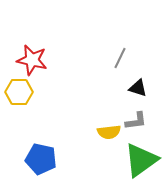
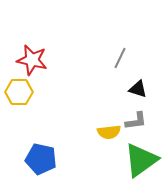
black triangle: moved 1 px down
